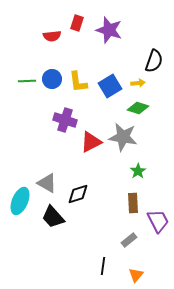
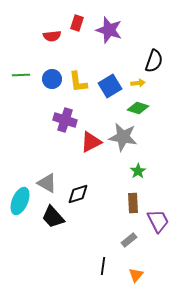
green line: moved 6 px left, 6 px up
